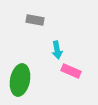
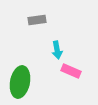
gray rectangle: moved 2 px right; rotated 18 degrees counterclockwise
green ellipse: moved 2 px down
